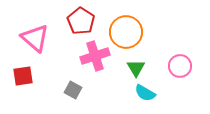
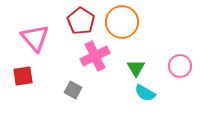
orange circle: moved 4 px left, 10 px up
pink triangle: rotated 8 degrees clockwise
pink cross: rotated 8 degrees counterclockwise
